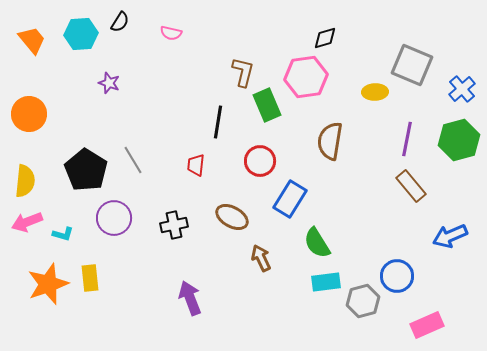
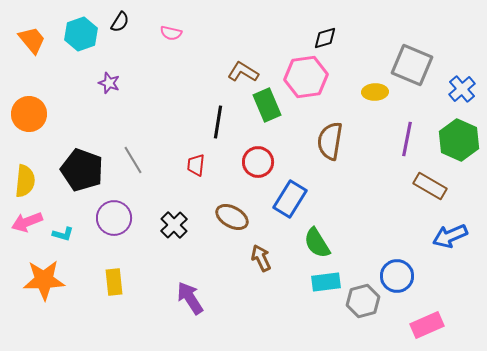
cyan hexagon: rotated 16 degrees counterclockwise
brown L-shape: rotated 72 degrees counterclockwise
green hexagon: rotated 21 degrees counterclockwise
red circle: moved 2 px left, 1 px down
black pentagon: moved 4 px left; rotated 12 degrees counterclockwise
brown rectangle: moved 19 px right; rotated 20 degrees counterclockwise
black cross: rotated 32 degrees counterclockwise
yellow rectangle: moved 24 px right, 4 px down
orange star: moved 4 px left, 4 px up; rotated 18 degrees clockwise
purple arrow: rotated 12 degrees counterclockwise
